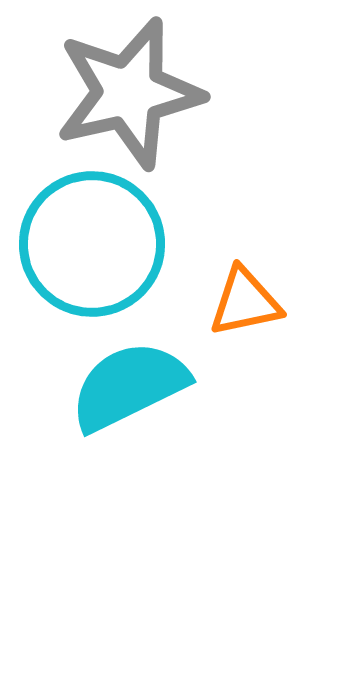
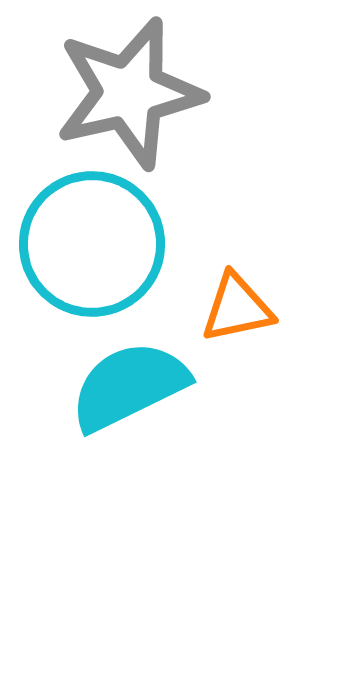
orange triangle: moved 8 px left, 6 px down
